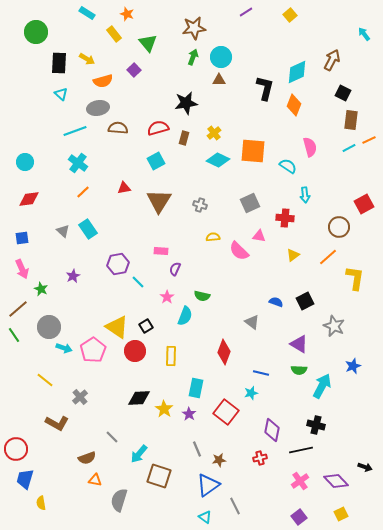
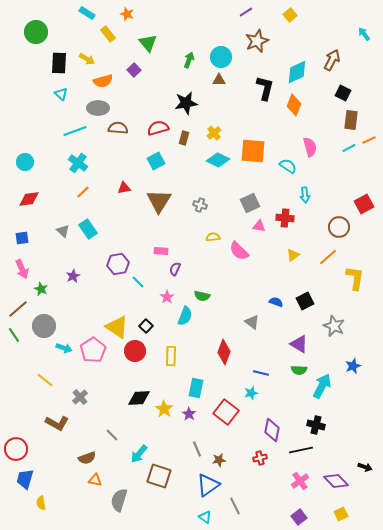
brown star at (194, 28): moved 63 px right, 13 px down; rotated 15 degrees counterclockwise
yellow rectangle at (114, 34): moved 6 px left
green arrow at (193, 57): moved 4 px left, 3 px down
gray ellipse at (98, 108): rotated 10 degrees clockwise
pink triangle at (259, 236): moved 10 px up
black square at (146, 326): rotated 16 degrees counterclockwise
gray circle at (49, 327): moved 5 px left, 1 px up
gray line at (112, 437): moved 2 px up
